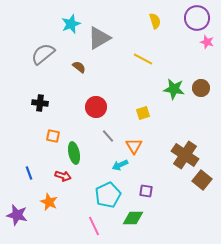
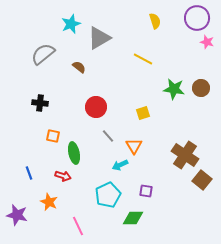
pink line: moved 16 px left
